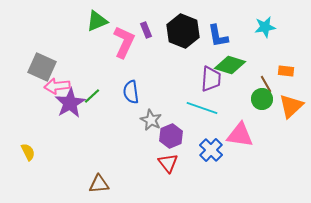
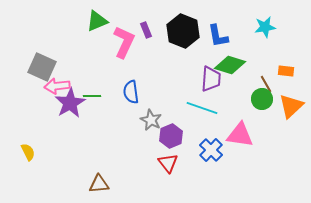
green line: rotated 42 degrees clockwise
